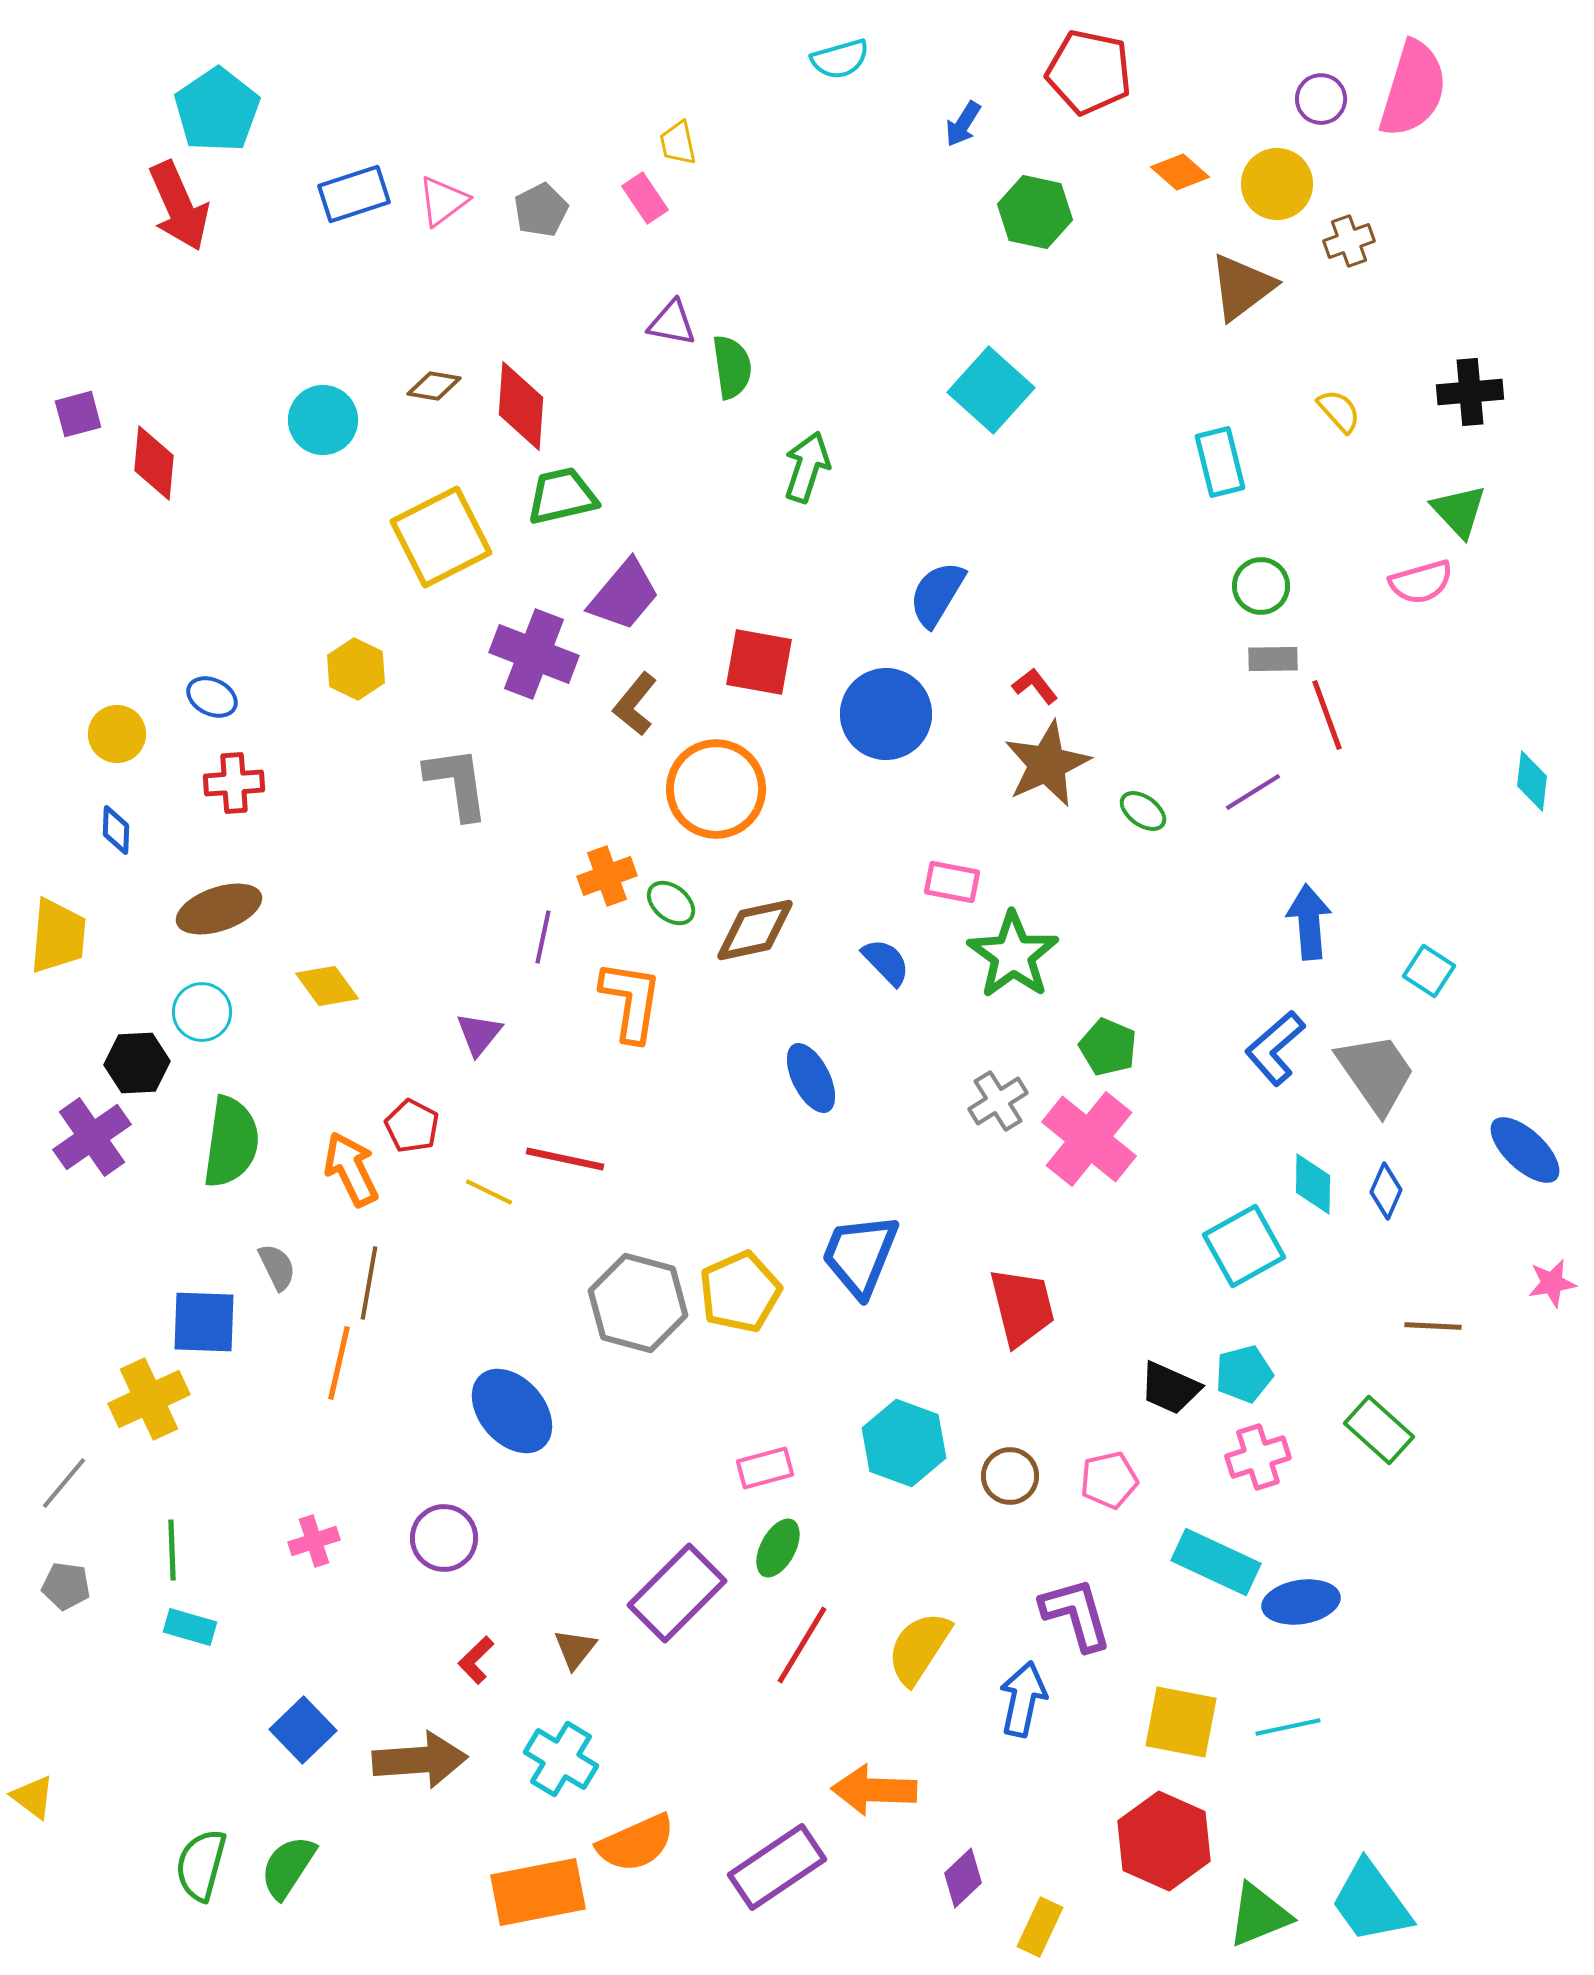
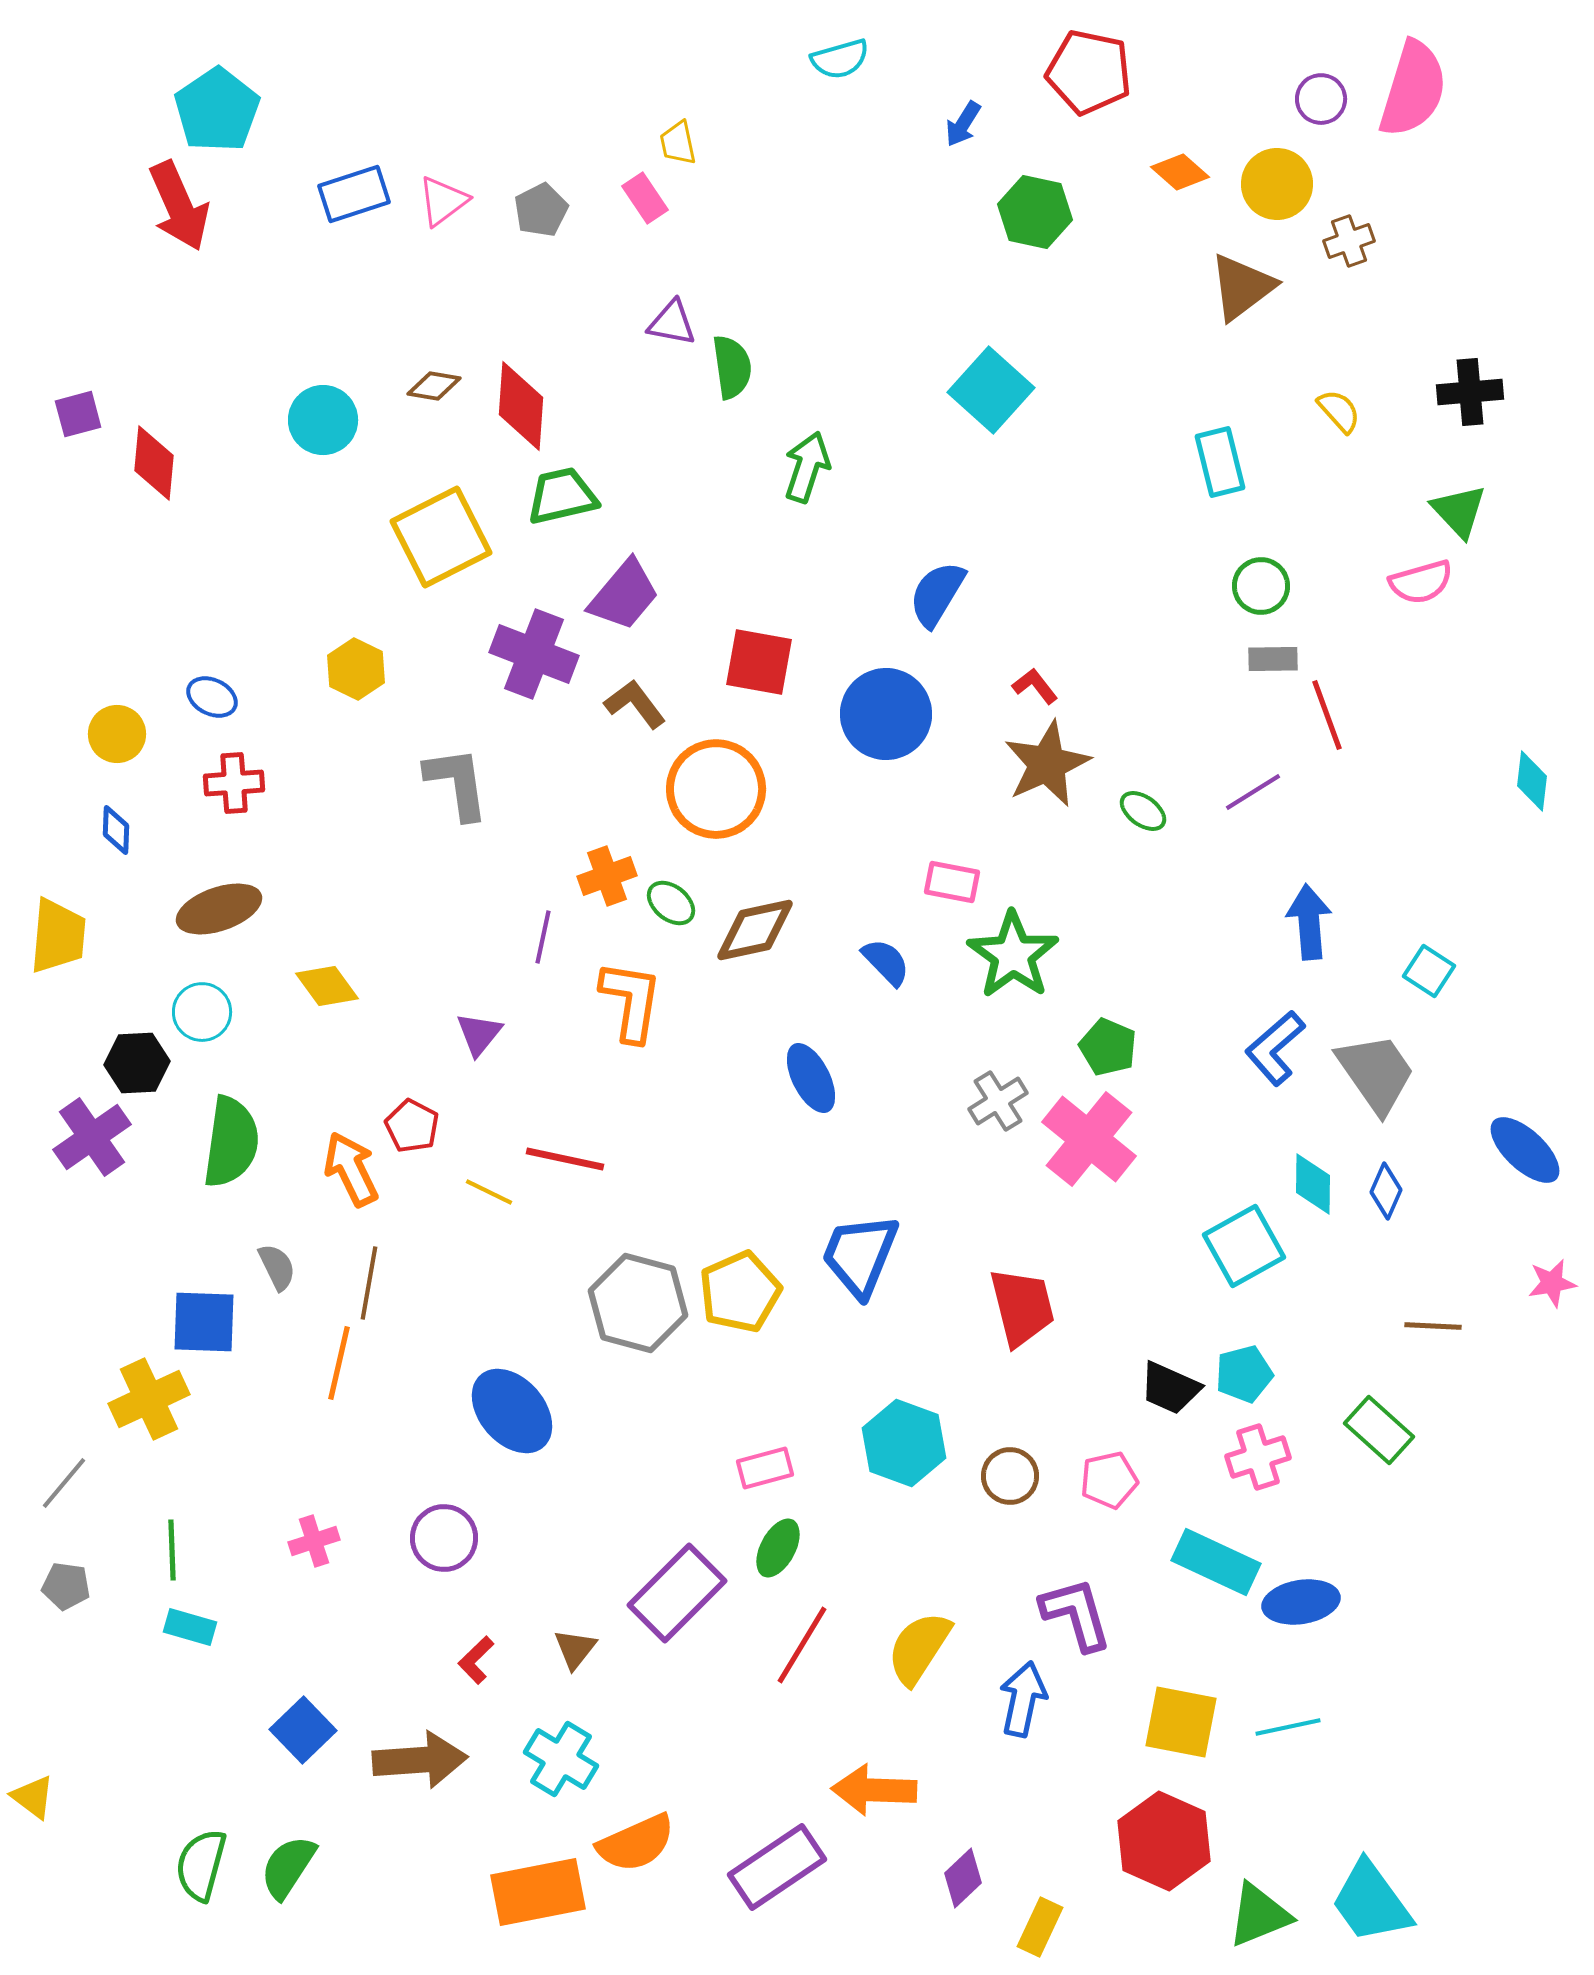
brown L-shape at (635, 704): rotated 104 degrees clockwise
